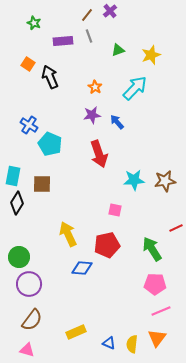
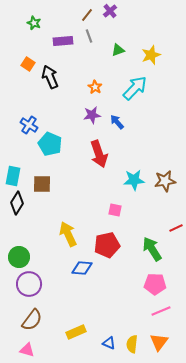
orange triangle: moved 2 px right, 4 px down
